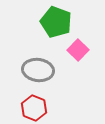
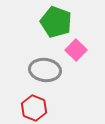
pink square: moved 2 px left
gray ellipse: moved 7 px right
